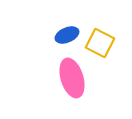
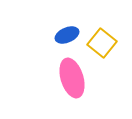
yellow square: moved 2 px right; rotated 12 degrees clockwise
